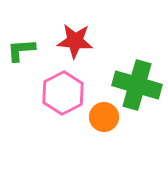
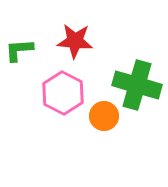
green L-shape: moved 2 px left
pink hexagon: rotated 6 degrees counterclockwise
orange circle: moved 1 px up
